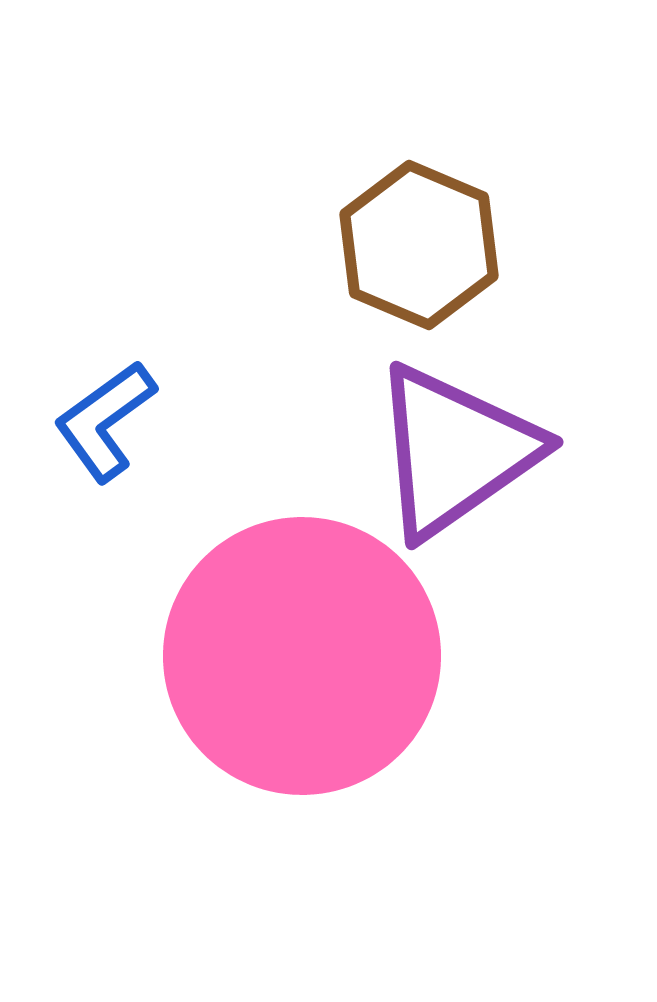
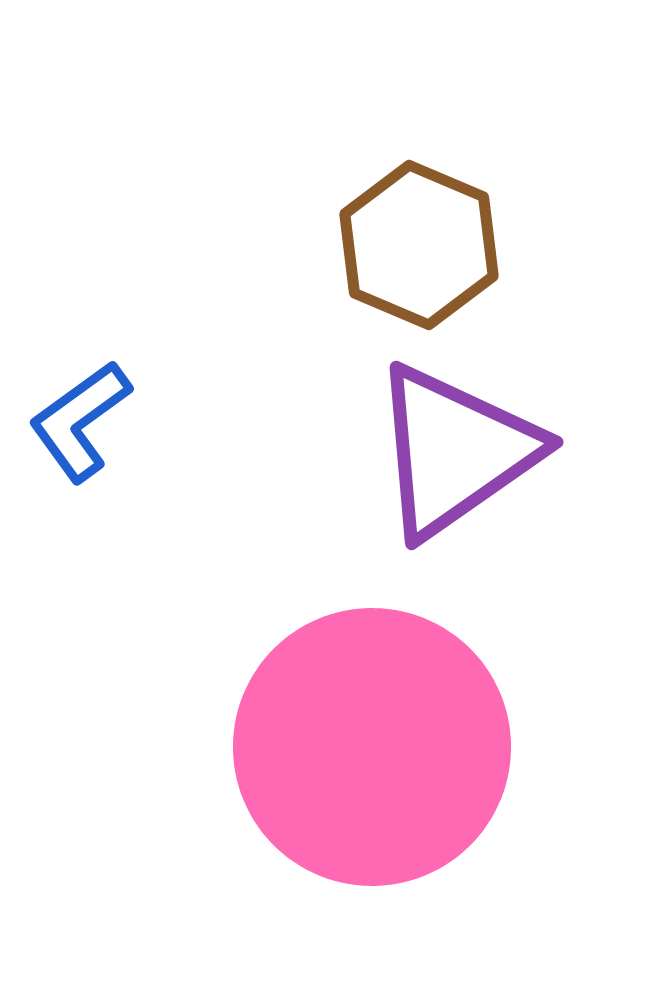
blue L-shape: moved 25 px left
pink circle: moved 70 px right, 91 px down
